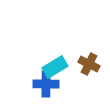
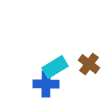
brown cross: rotated 10 degrees clockwise
